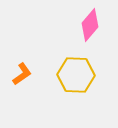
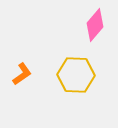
pink diamond: moved 5 px right
